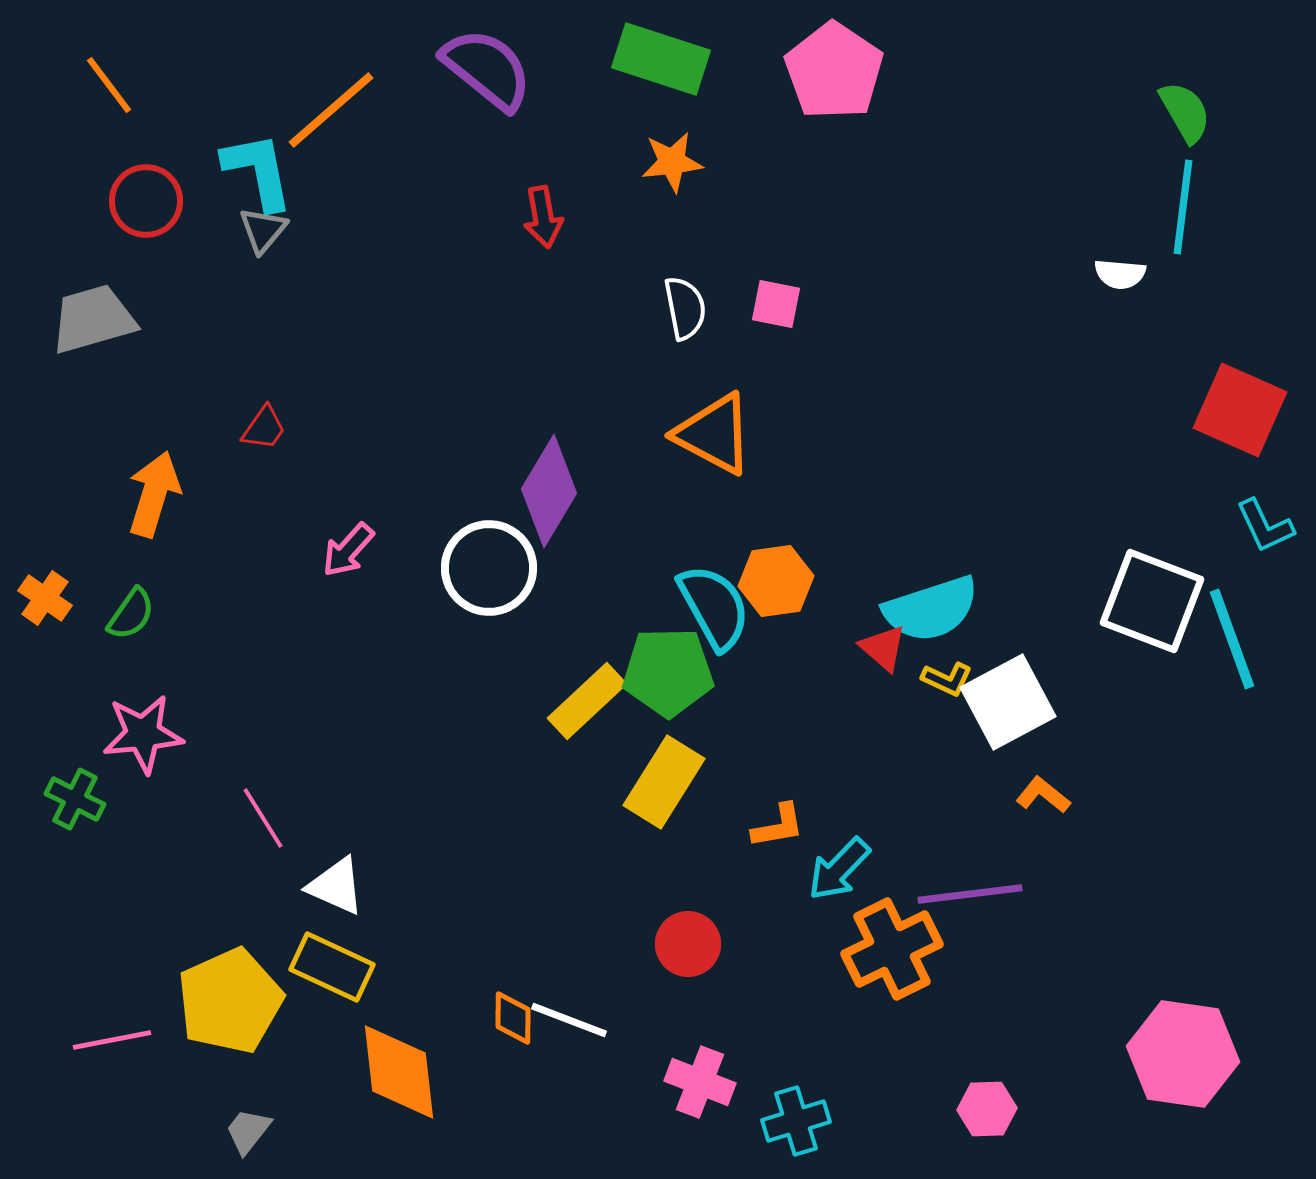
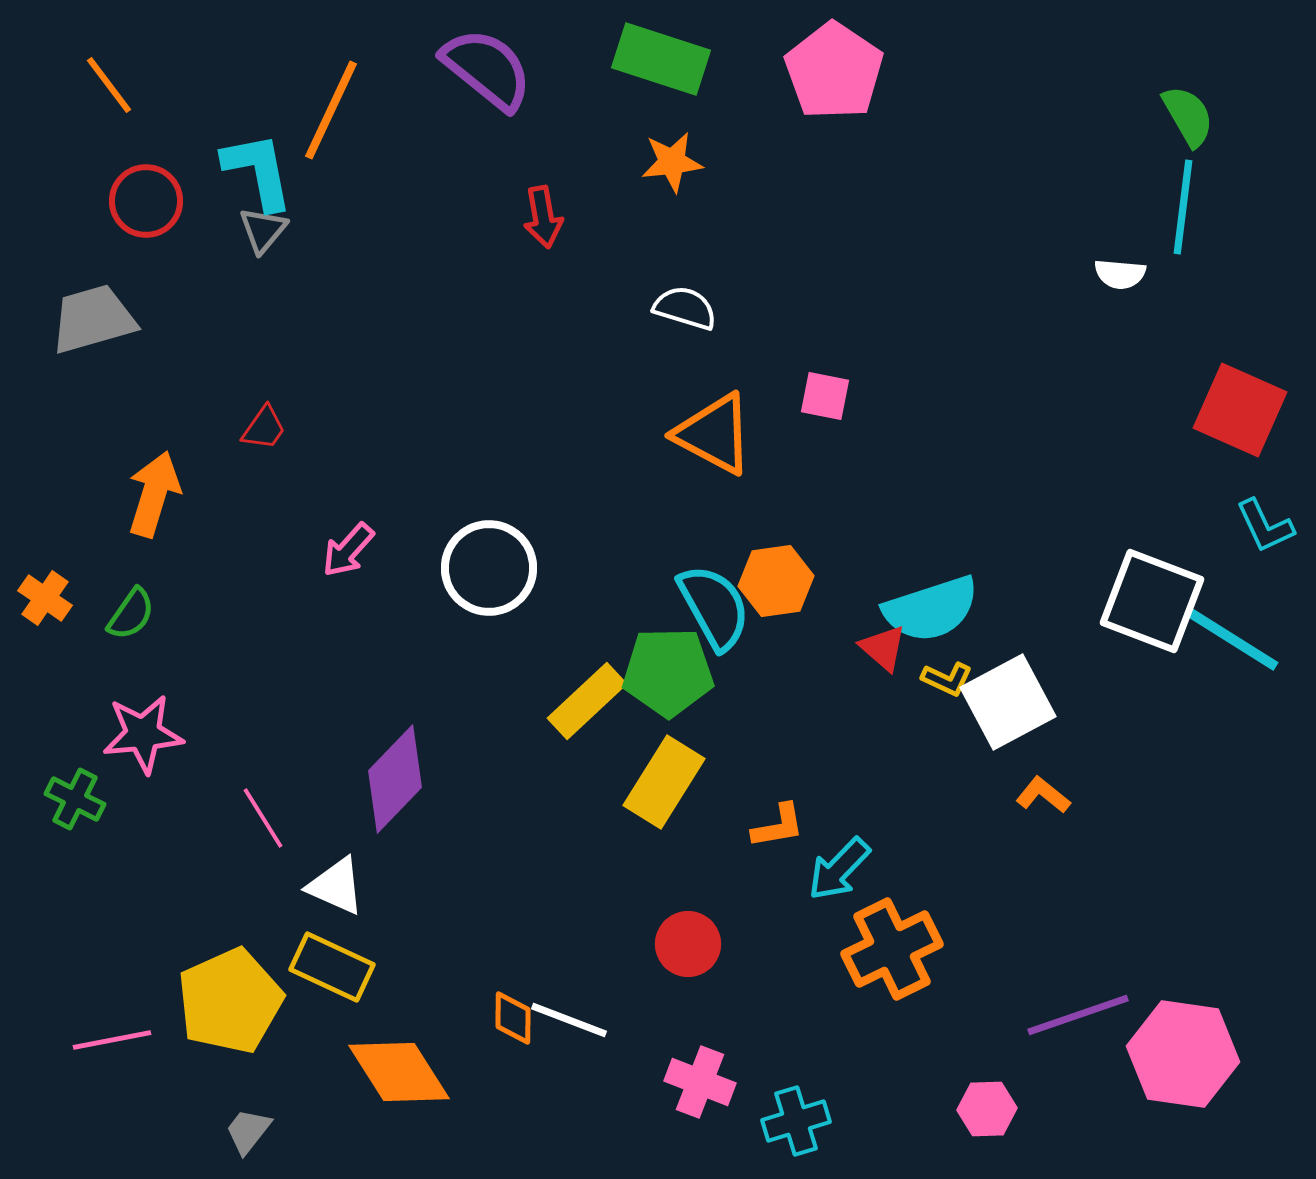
orange line at (331, 110): rotated 24 degrees counterclockwise
green semicircle at (1185, 112): moved 3 px right, 4 px down
pink square at (776, 304): moved 49 px right, 92 px down
white semicircle at (685, 308): rotated 62 degrees counterclockwise
purple diamond at (549, 491): moved 154 px left, 288 px down; rotated 13 degrees clockwise
cyan line at (1232, 639): rotated 38 degrees counterclockwise
purple line at (970, 894): moved 108 px right, 121 px down; rotated 12 degrees counterclockwise
orange diamond at (399, 1072): rotated 26 degrees counterclockwise
